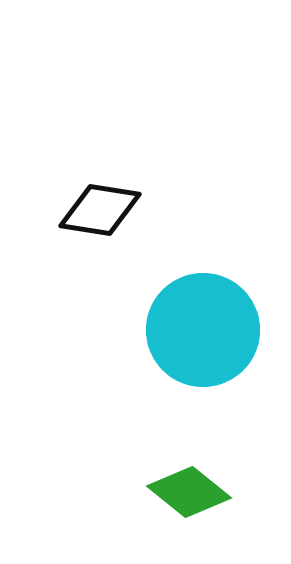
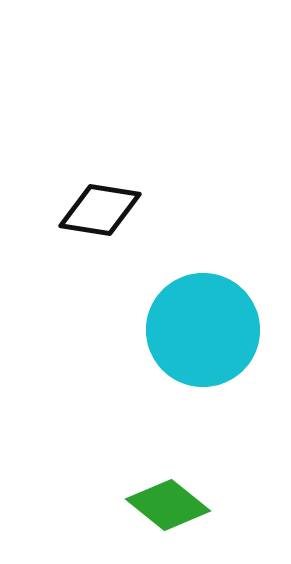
green diamond: moved 21 px left, 13 px down
